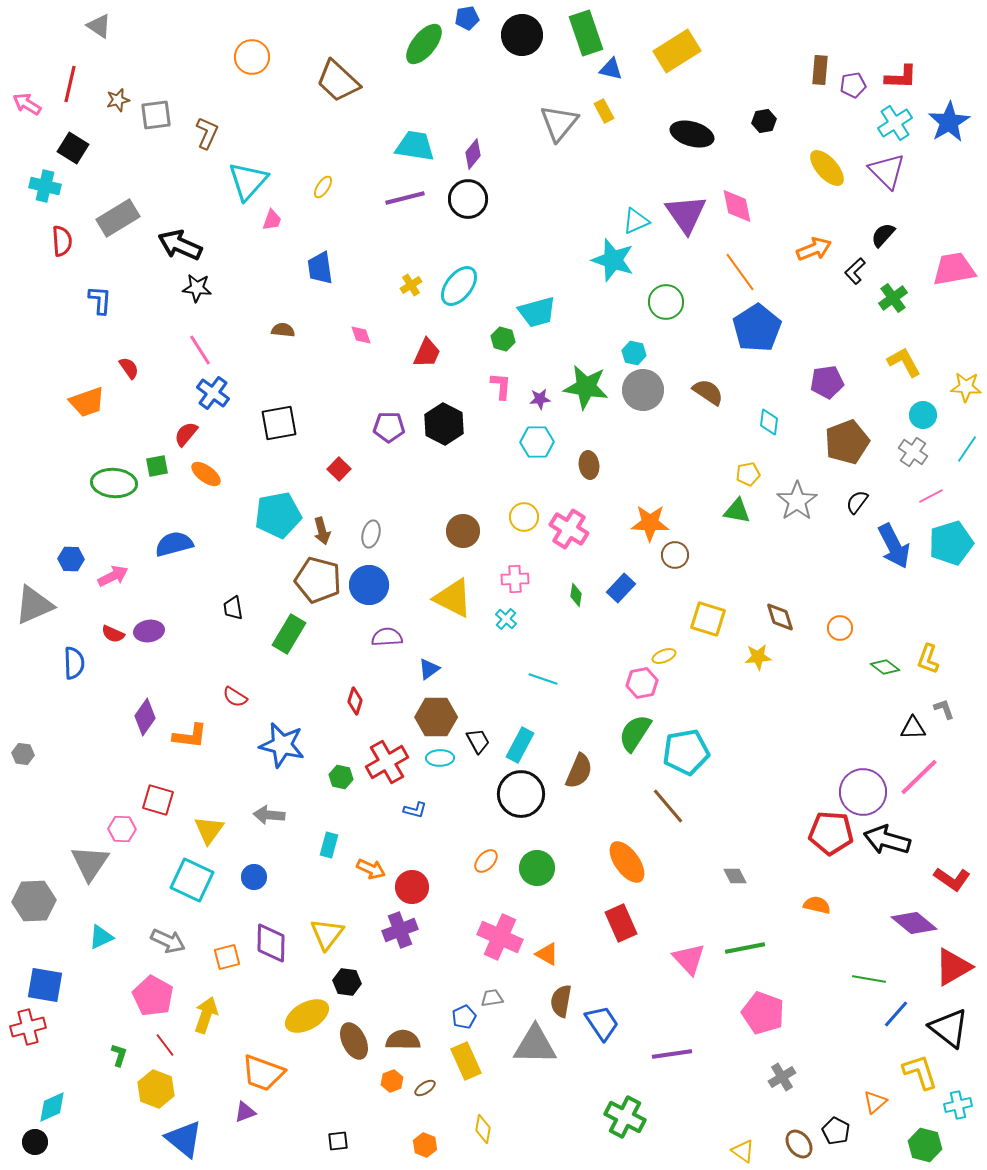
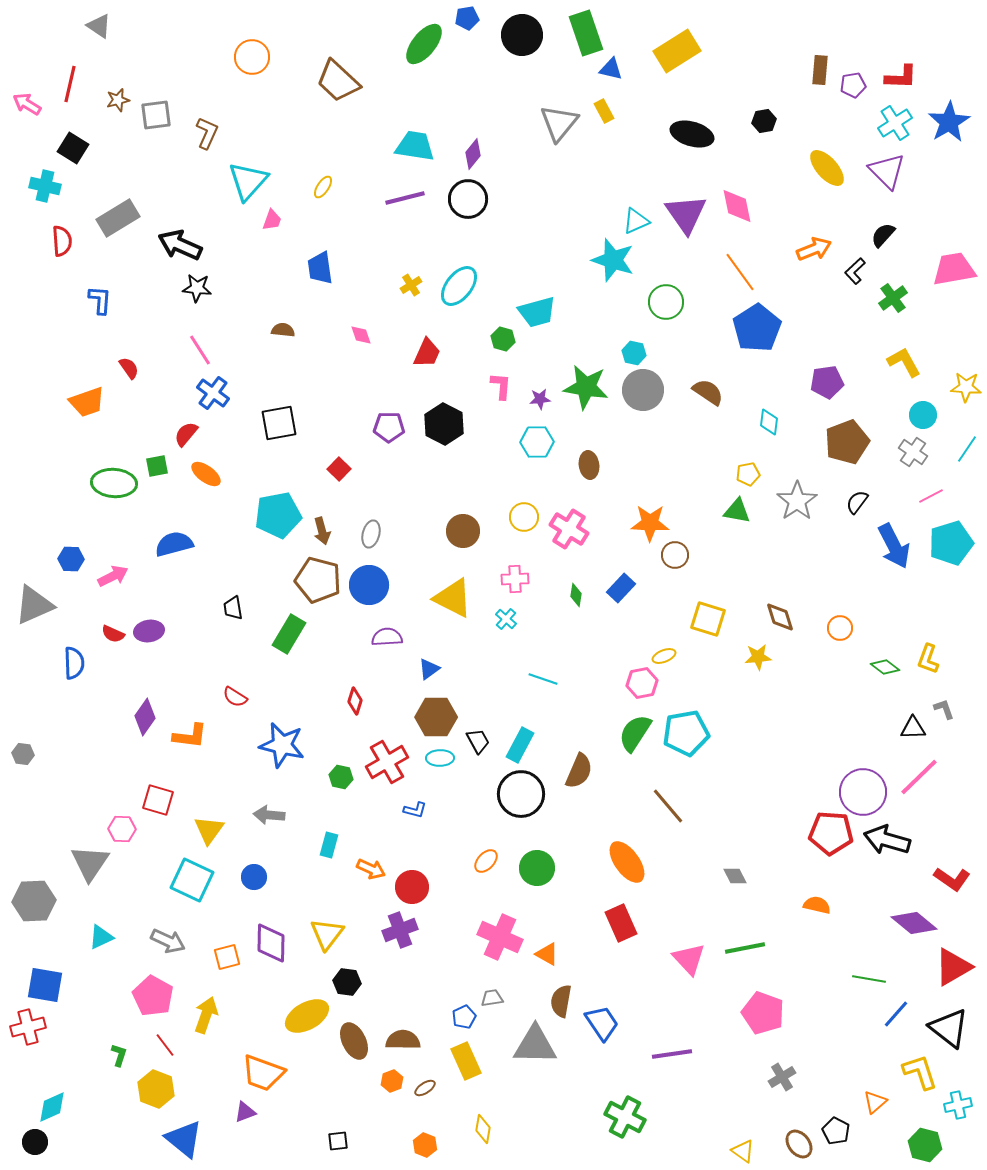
cyan pentagon at (686, 752): moved 19 px up
